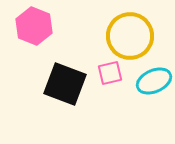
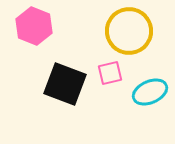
yellow circle: moved 1 px left, 5 px up
cyan ellipse: moved 4 px left, 11 px down
